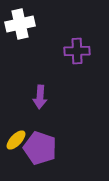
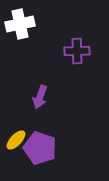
purple arrow: rotated 15 degrees clockwise
